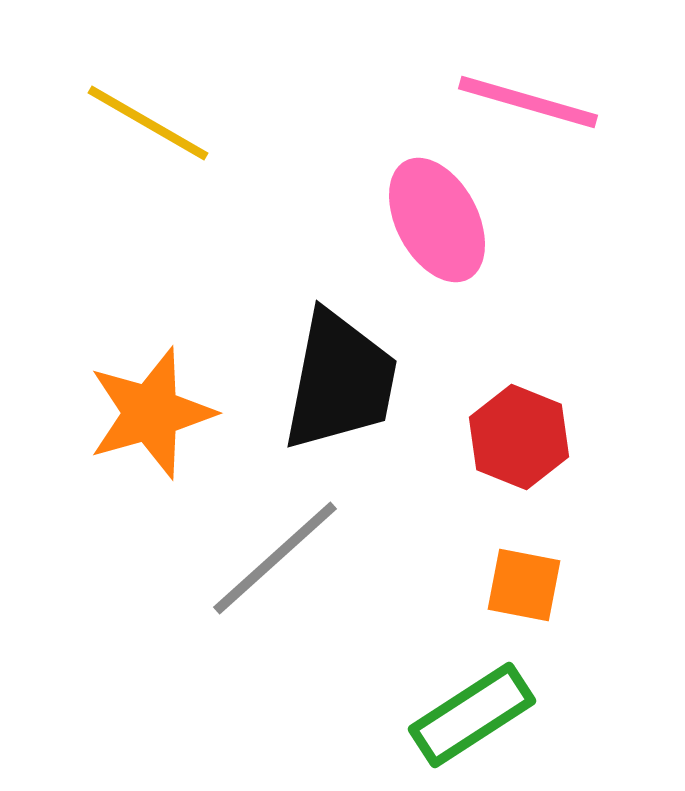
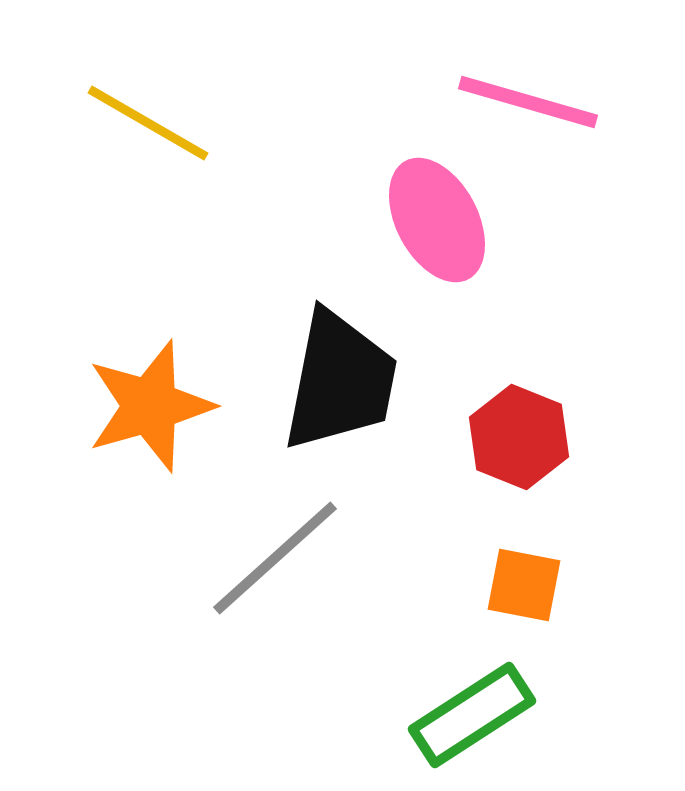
orange star: moved 1 px left, 7 px up
